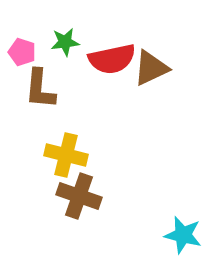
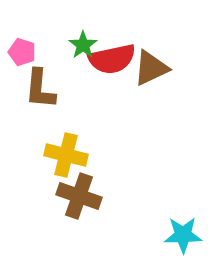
green star: moved 18 px right, 3 px down; rotated 28 degrees counterclockwise
cyan star: rotated 15 degrees counterclockwise
